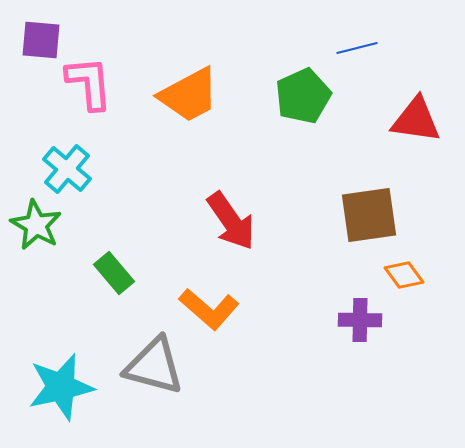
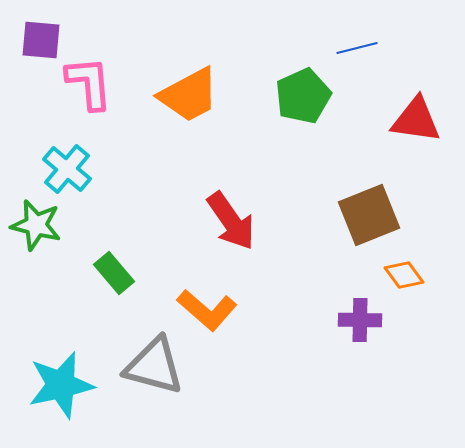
brown square: rotated 14 degrees counterclockwise
green star: rotated 15 degrees counterclockwise
orange L-shape: moved 2 px left, 1 px down
cyan star: moved 2 px up
